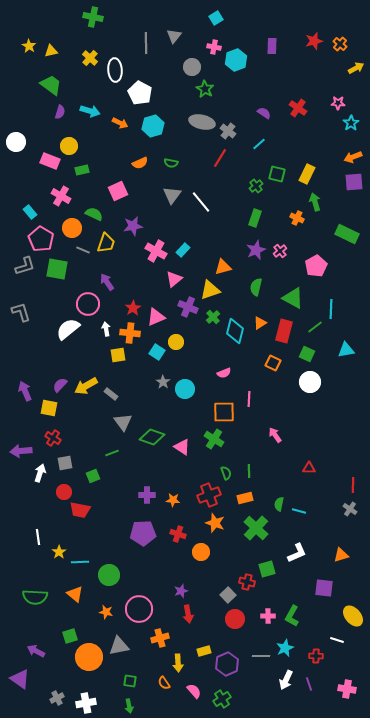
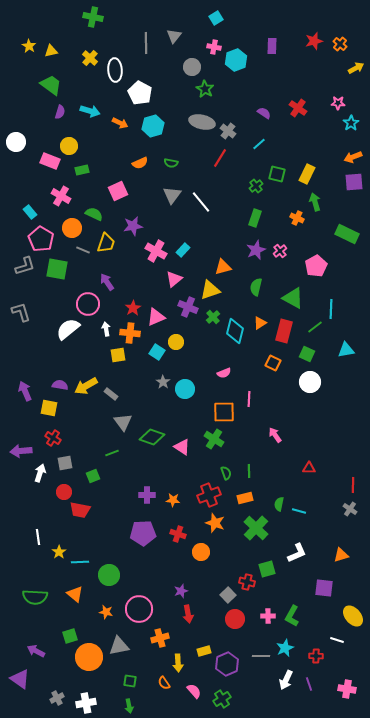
purple semicircle at (60, 385): rotated 56 degrees clockwise
